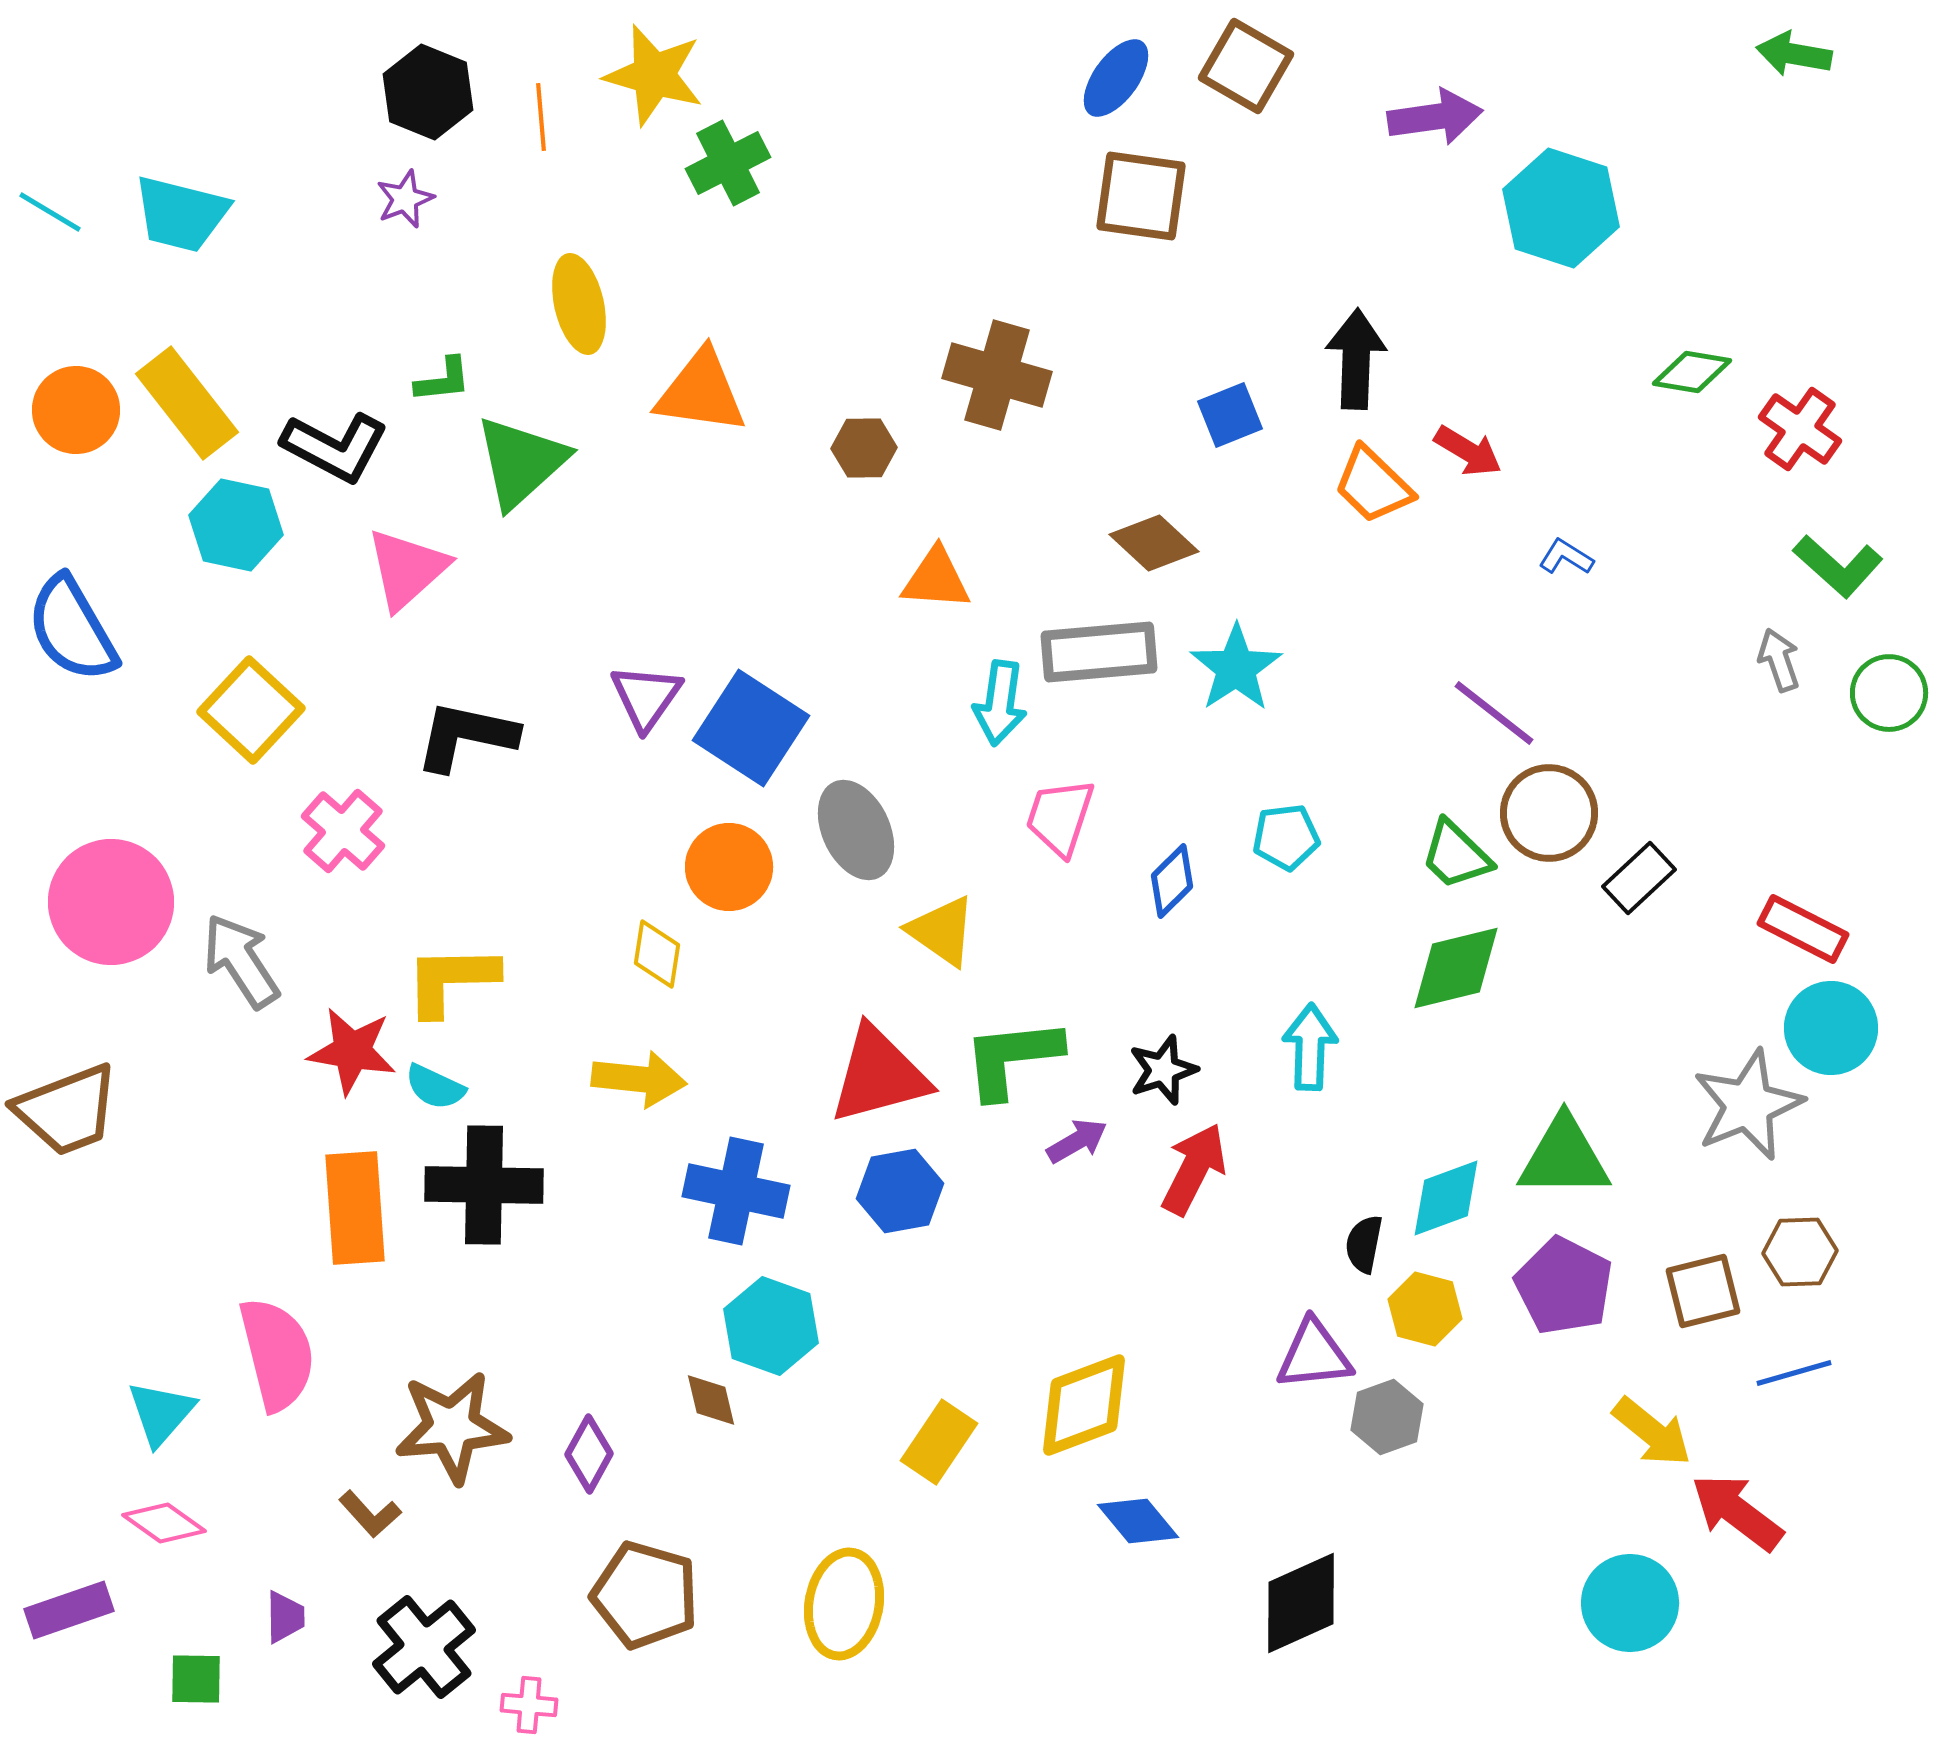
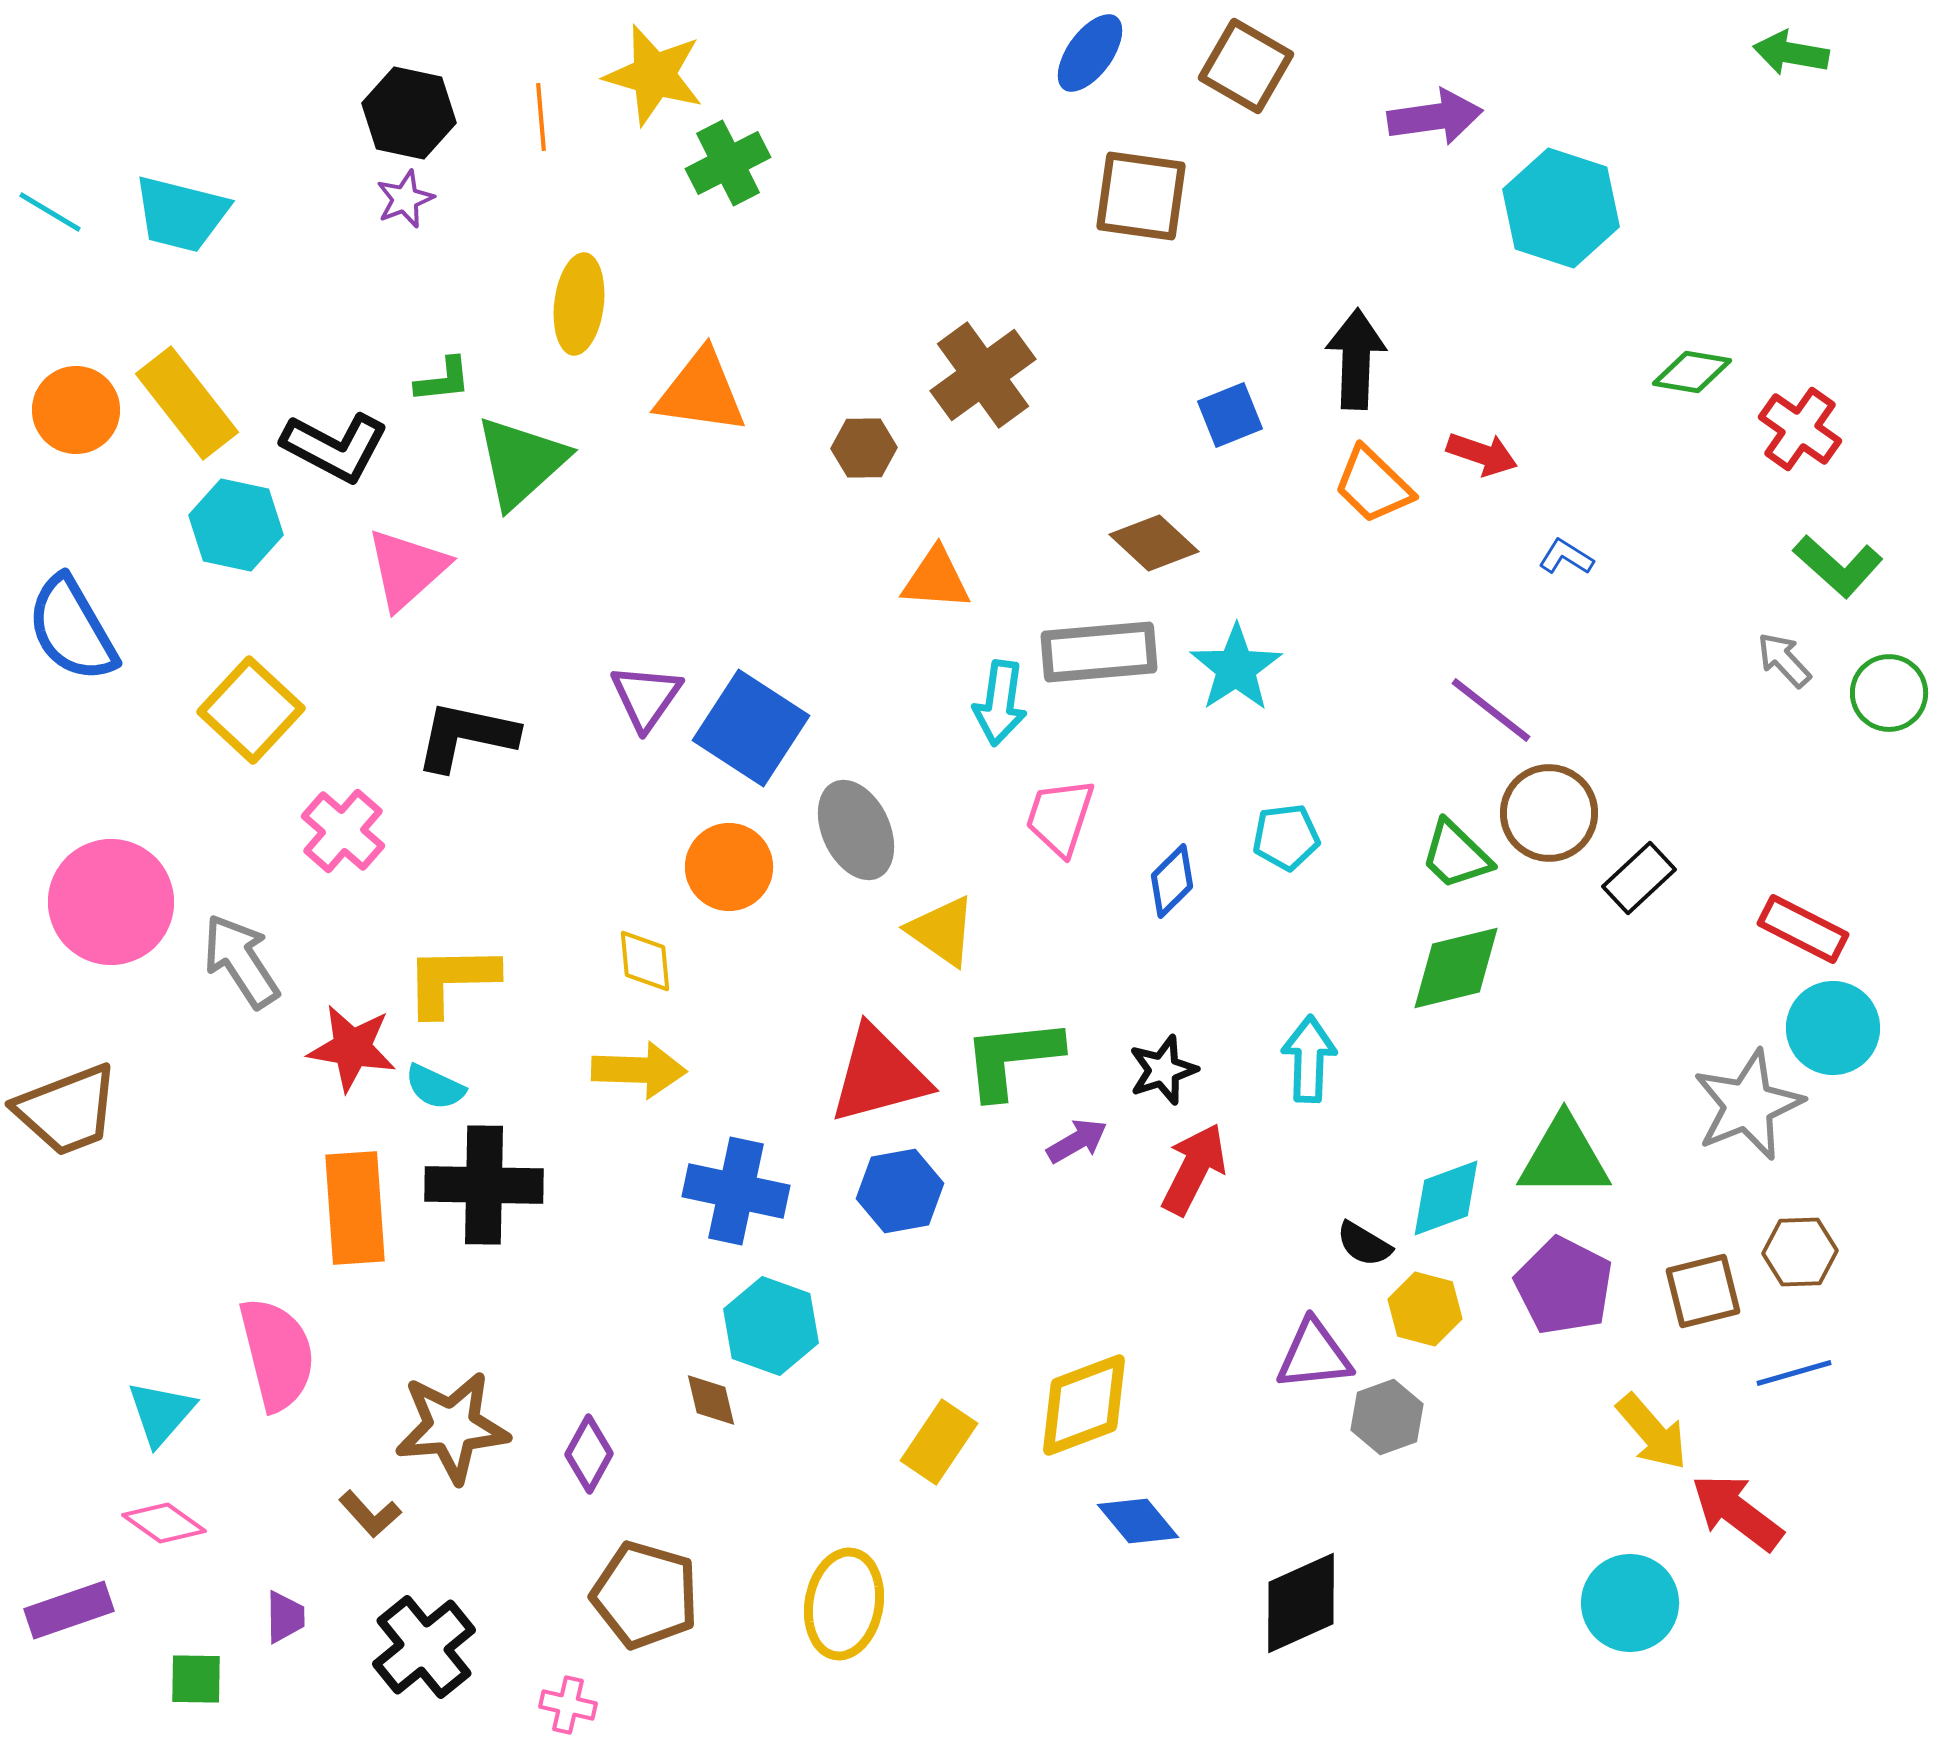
green arrow at (1794, 54): moved 3 px left, 1 px up
blue ellipse at (1116, 78): moved 26 px left, 25 px up
black hexagon at (428, 92): moved 19 px left, 21 px down; rotated 10 degrees counterclockwise
yellow ellipse at (579, 304): rotated 20 degrees clockwise
brown cross at (997, 375): moved 14 px left; rotated 38 degrees clockwise
red arrow at (1468, 451): moved 14 px right, 3 px down; rotated 12 degrees counterclockwise
gray arrow at (1779, 660): moved 5 px right; rotated 24 degrees counterclockwise
purple line at (1494, 713): moved 3 px left, 3 px up
yellow diamond at (657, 954): moved 12 px left, 7 px down; rotated 14 degrees counterclockwise
cyan circle at (1831, 1028): moved 2 px right
cyan arrow at (1310, 1047): moved 1 px left, 12 px down
red star at (352, 1051): moved 3 px up
yellow arrow at (639, 1079): moved 9 px up; rotated 4 degrees counterclockwise
black semicircle at (1364, 1244): rotated 70 degrees counterclockwise
yellow arrow at (1652, 1432): rotated 10 degrees clockwise
pink cross at (529, 1705): moved 39 px right; rotated 8 degrees clockwise
